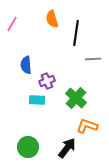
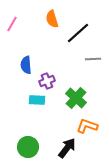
black line: moved 2 px right; rotated 40 degrees clockwise
